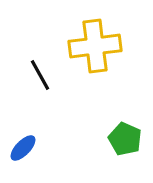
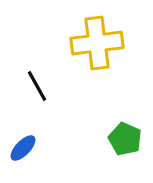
yellow cross: moved 2 px right, 3 px up
black line: moved 3 px left, 11 px down
